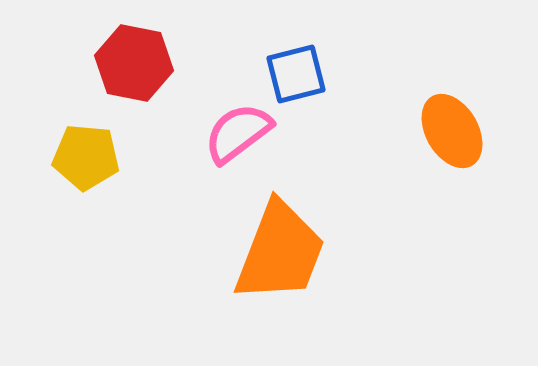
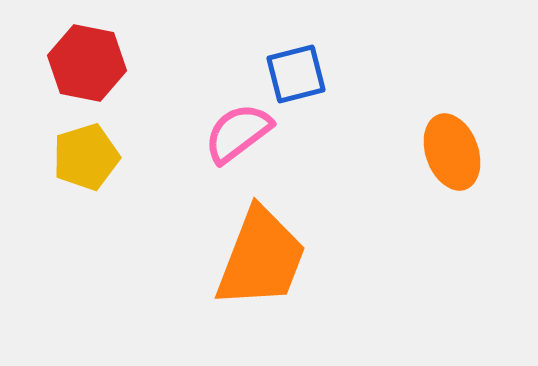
red hexagon: moved 47 px left
orange ellipse: moved 21 px down; rotated 10 degrees clockwise
yellow pentagon: rotated 22 degrees counterclockwise
orange trapezoid: moved 19 px left, 6 px down
